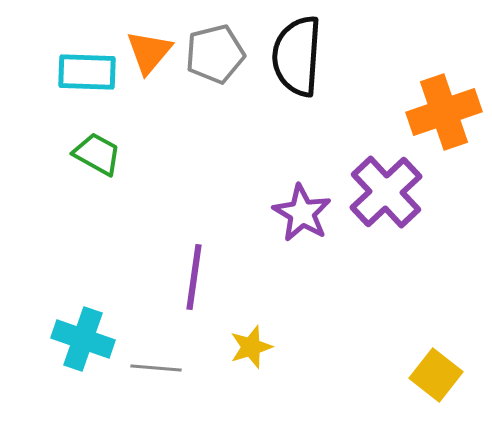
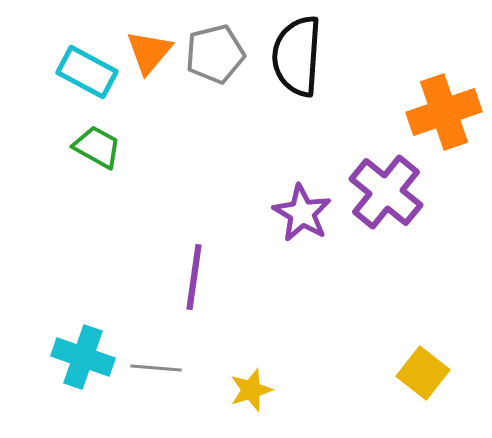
cyan rectangle: rotated 26 degrees clockwise
green trapezoid: moved 7 px up
purple cross: rotated 8 degrees counterclockwise
cyan cross: moved 18 px down
yellow star: moved 43 px down
yellow square: moved 13 px left, 2 px up
